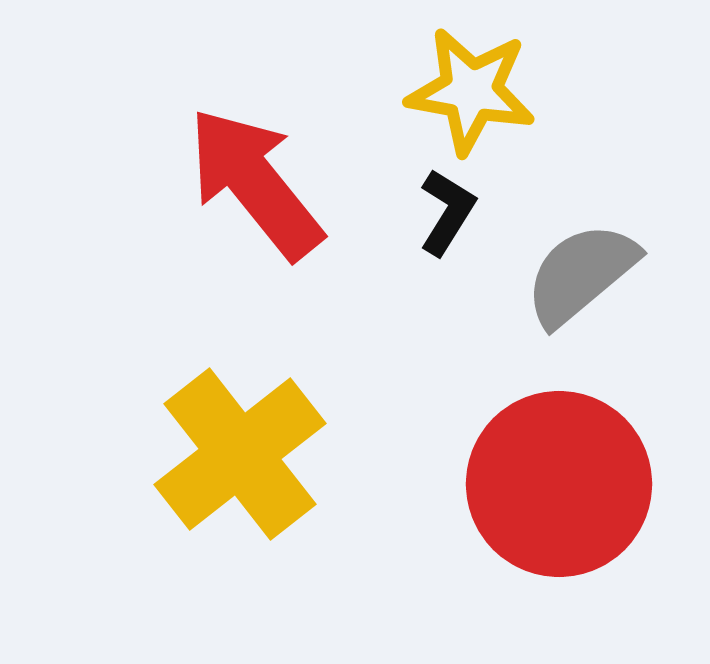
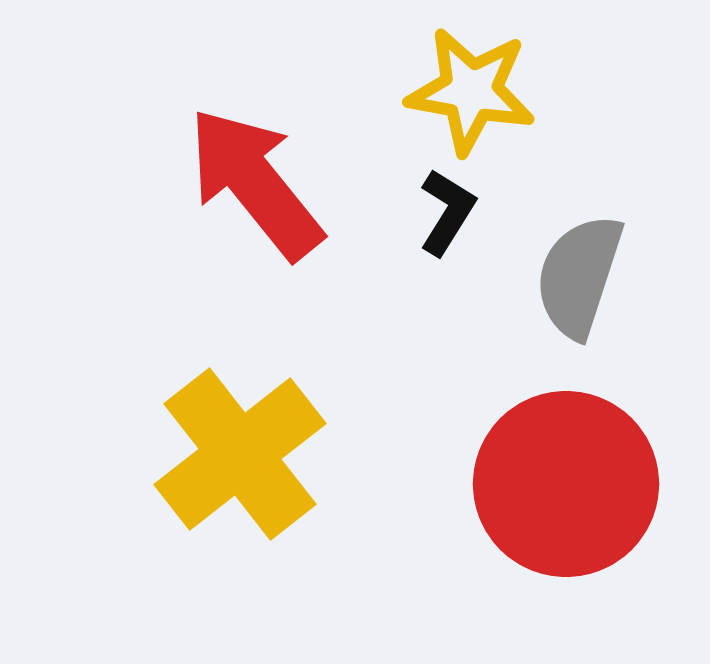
gray semicircle: moved 2 px left, 2 px down; rotated 32 degrees counterclockwise
red circle: moved 7 px right
